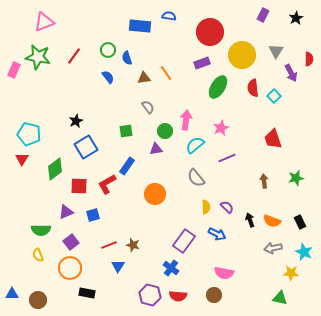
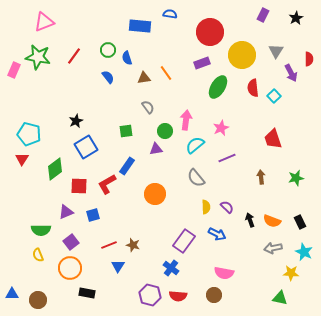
blue semicircle at (169, 16): moved 1 px right, 2 px up
brown arrow at (264, 181): moved 3 px left, 4 px up
